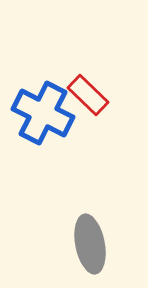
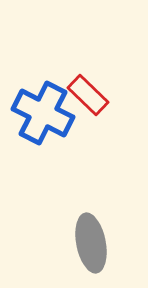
gray ellipse: moved 1 px right, 1 px up
